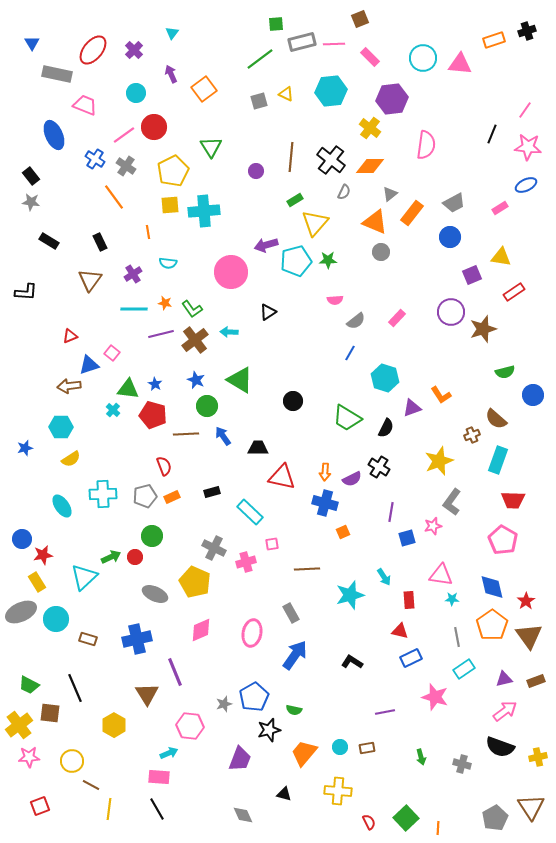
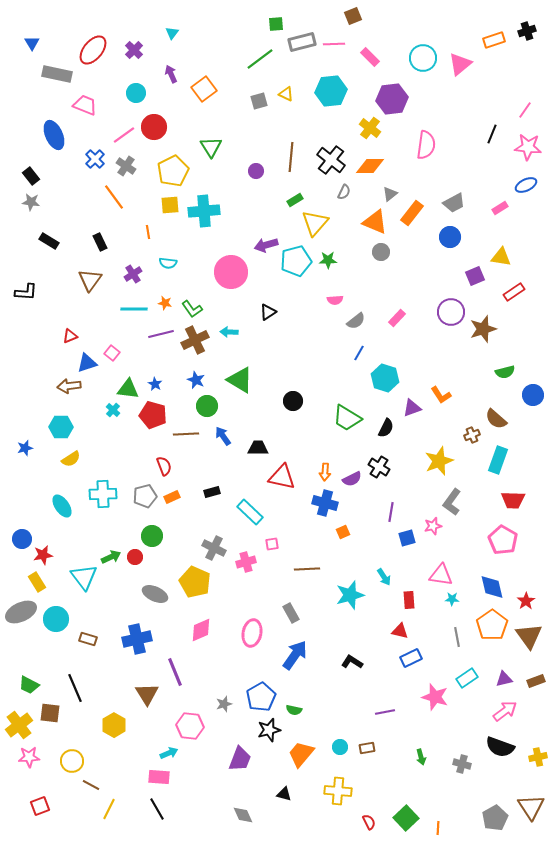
brown square at (360, 19): moved 7 px left, 3 px up
pink triangle at (460, 64): rotated 45 degrees counterclockwise
blue cross at (95, 159): rotated 12 degrees clockwise
purple square at (472, 275): moved 3 px right, 1 px down
brown cross at (195, 340): rotated 12 degrees clockwise
blue line at (350, 353): moved 9 px right
blue triangle at (89, 365): moved 2 px left, 2 px up
cyan triangle at (84, 577): rotated 24 degrees counterclockwise
cyan rectangle at (464, 669): moved 3 px right, 9 px down
blue pentagon at (254, 697): moved 7 px right
orange trapezoid at (304, 753): moved 3 px left, 1 px down
yellow line at (109, 809): rotated 20 degrees clockwise
